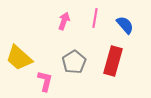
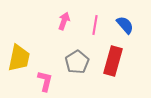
pink line: moved 7 px down
yellow trapezoid: rotated 120 degrees counterclockwise
gray pentagon: moved 3 px right
